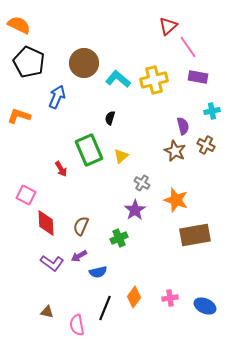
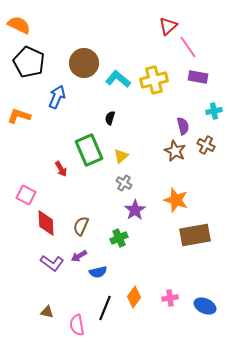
cyan cross: moved 2 px right
gray cross: moved 18 px left
